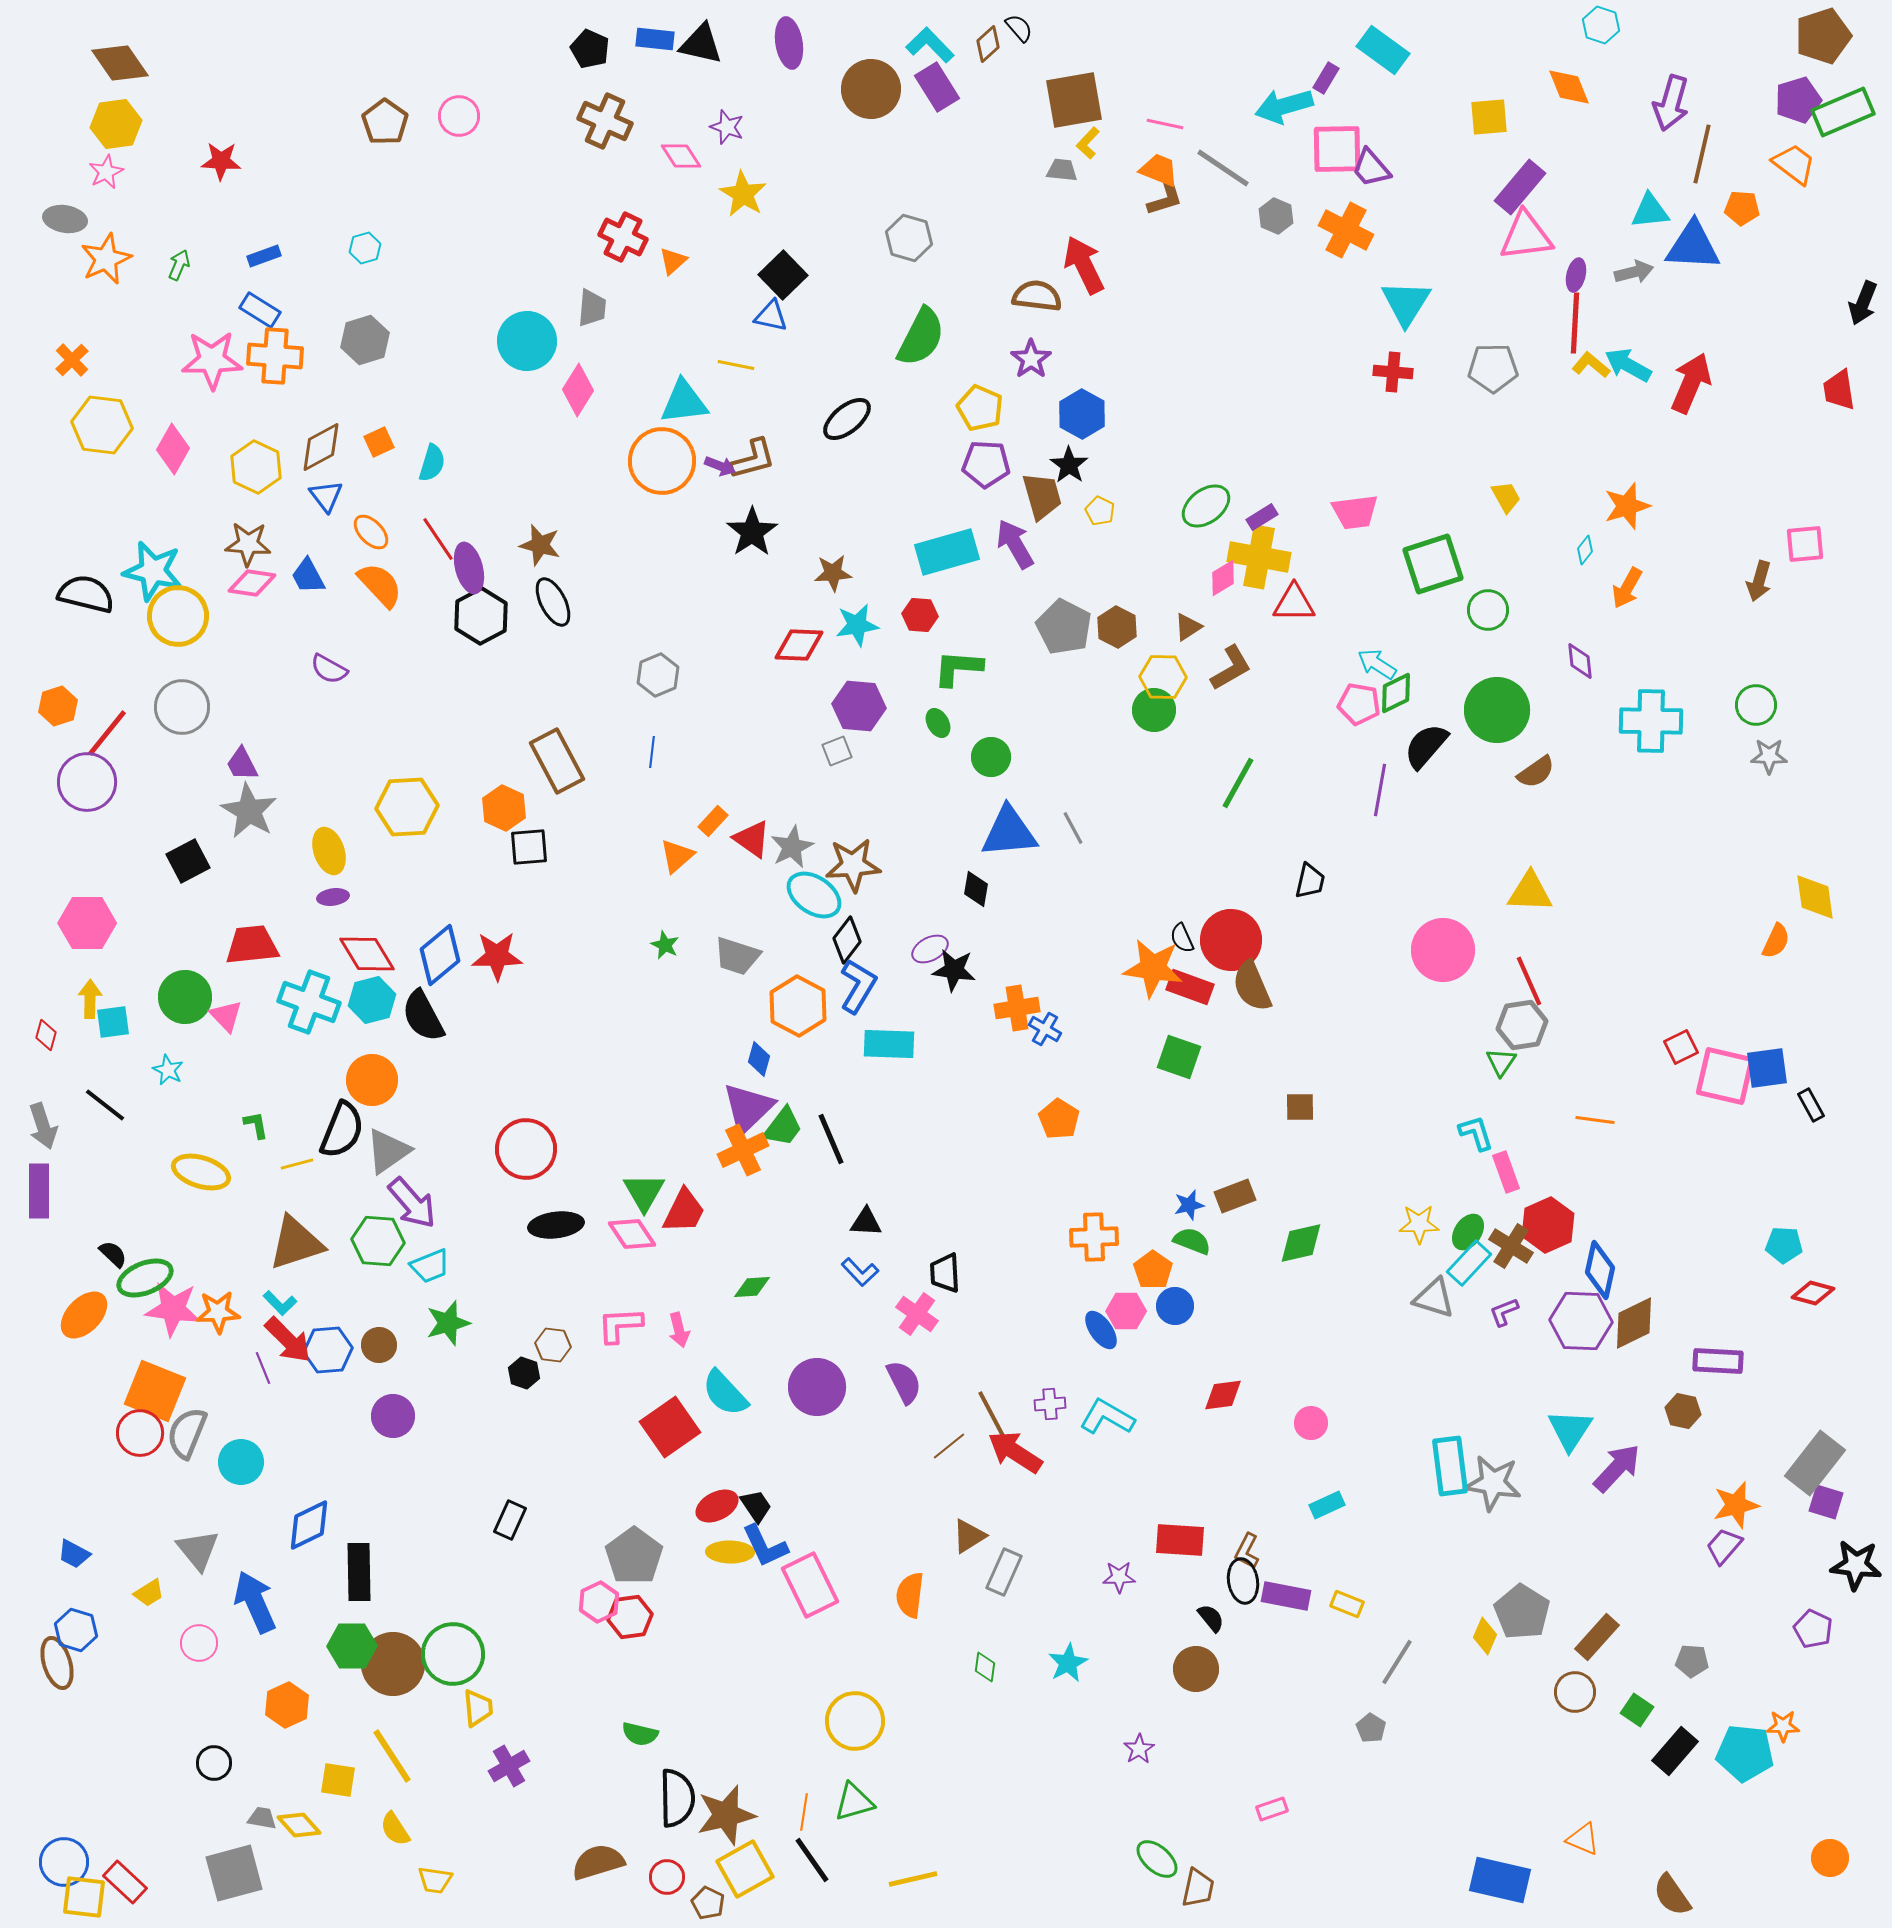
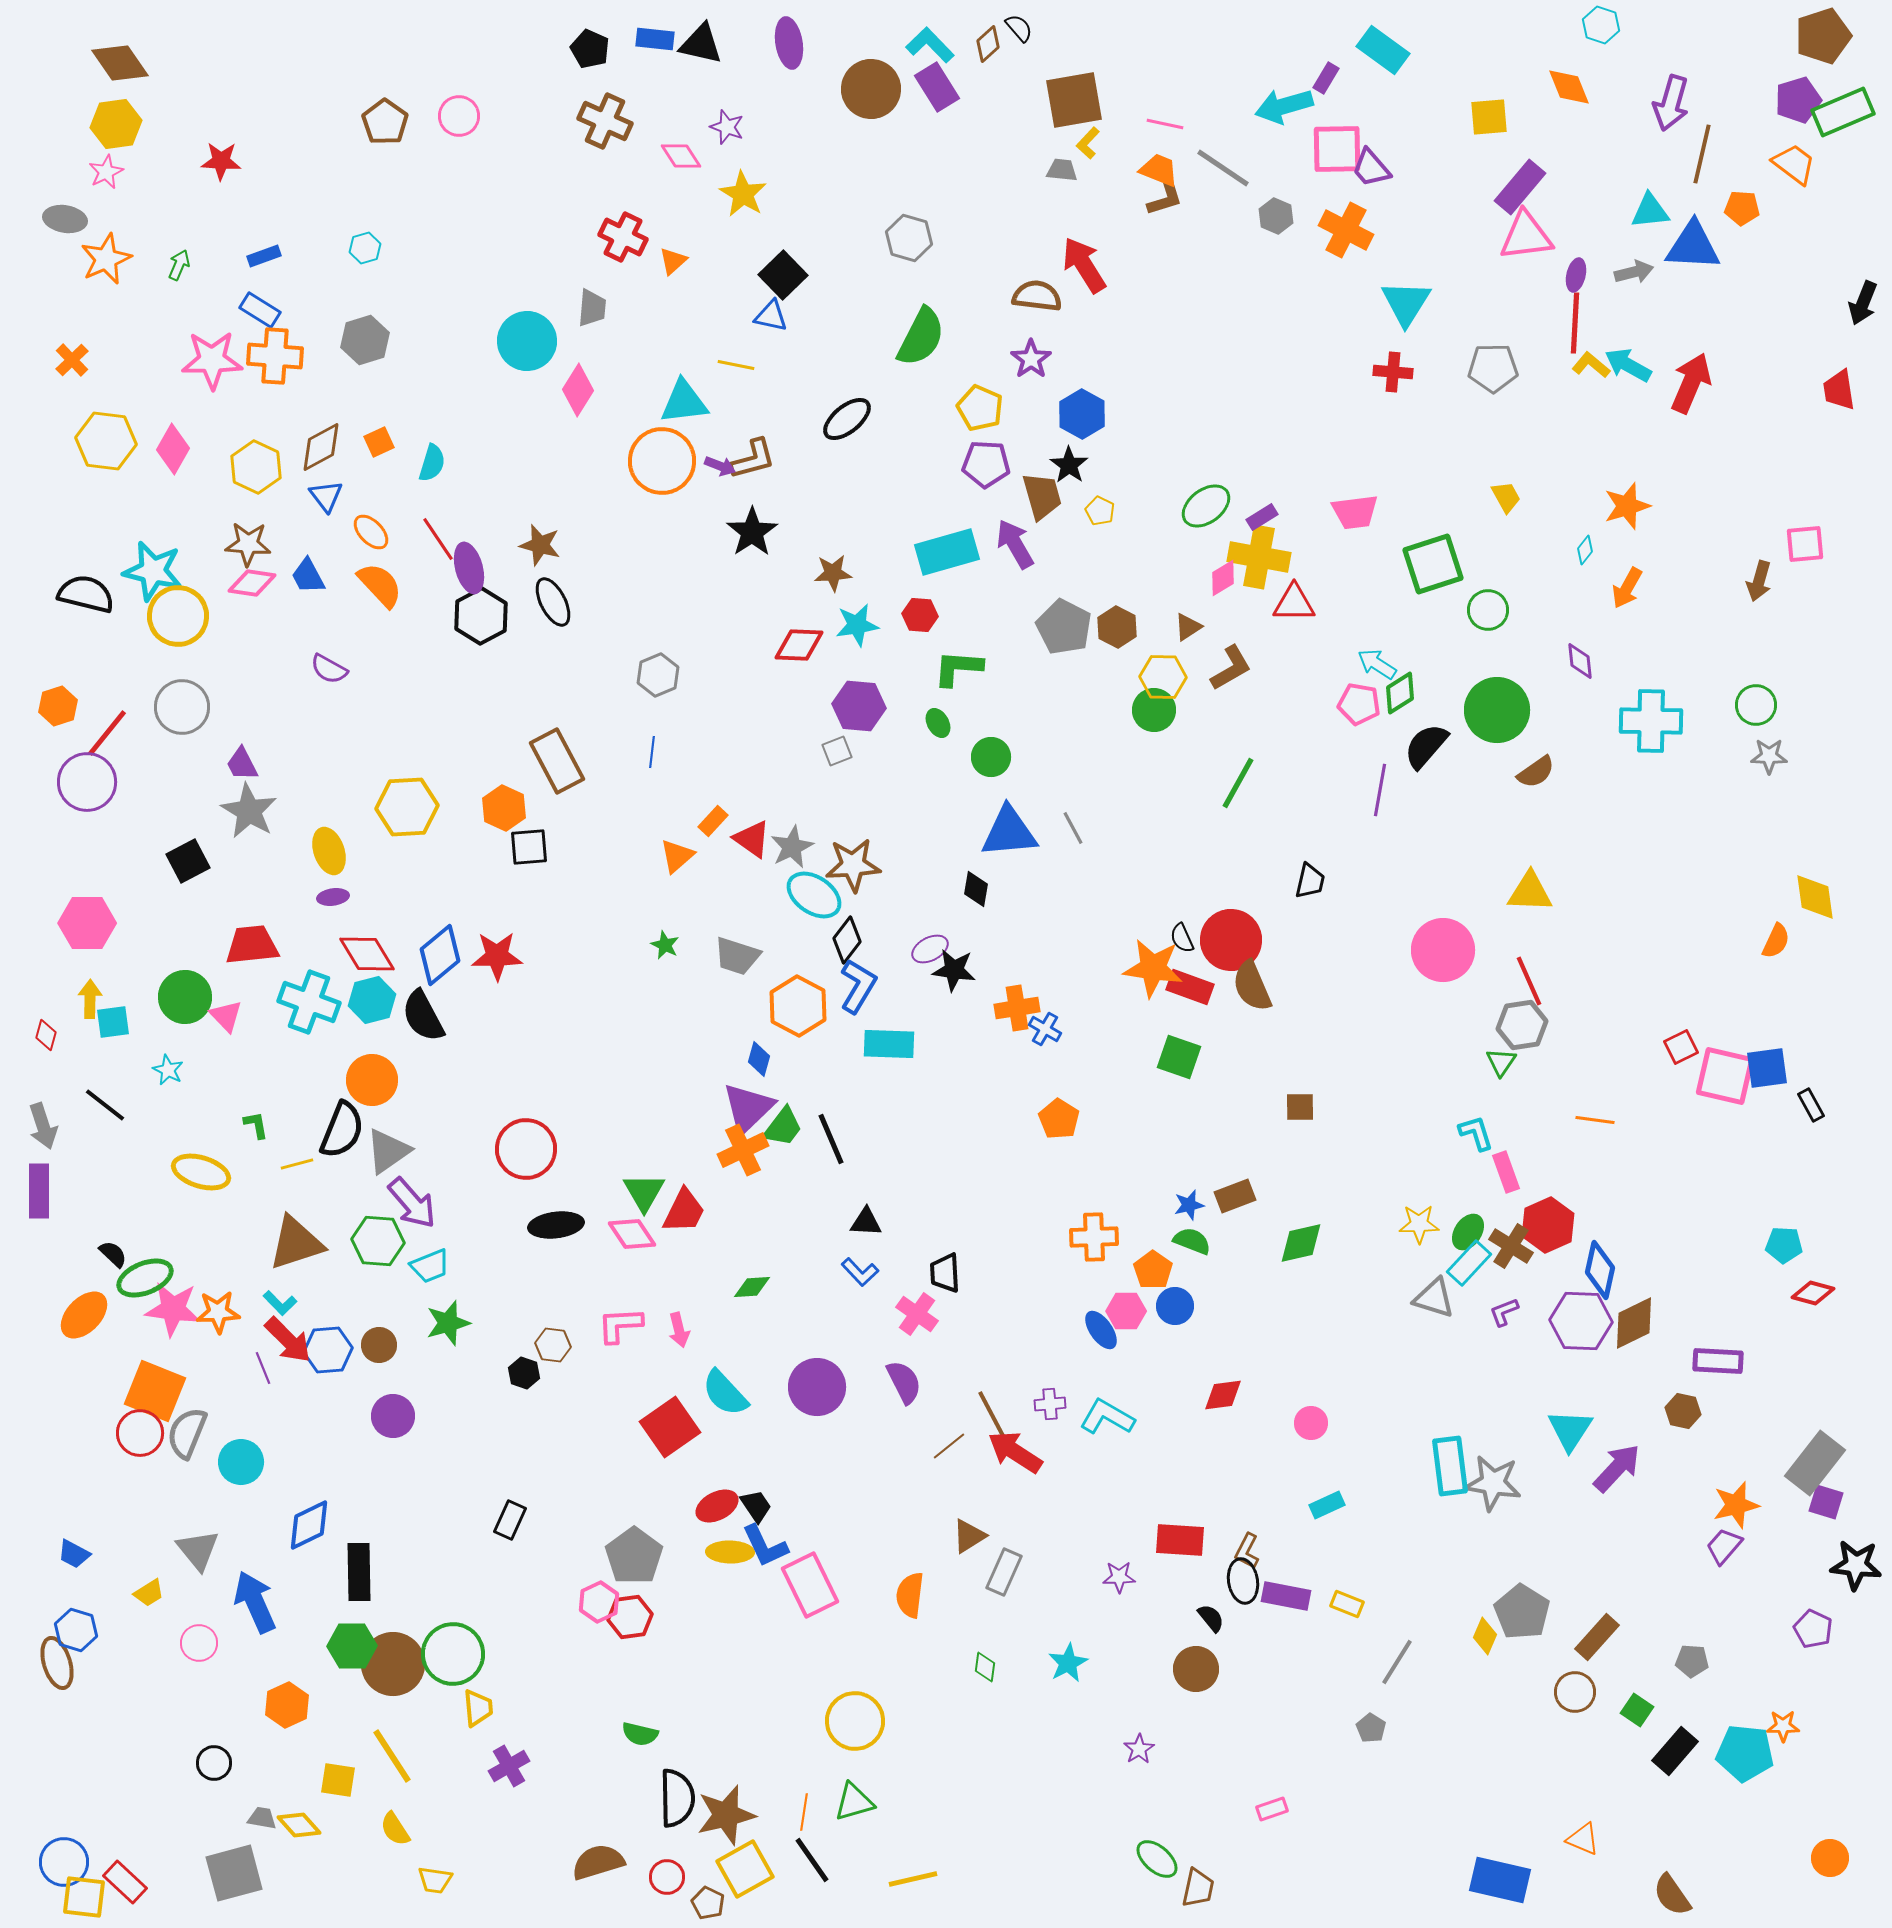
red arrow at (1084, 265): rotated 6 degrees counterclockwise
yellow hexagon at (102, 425): moved 4 px right, 16 px down
green diamond at (1396, 693): moved 4 px right; rotated 6 degrees counterclockwise
